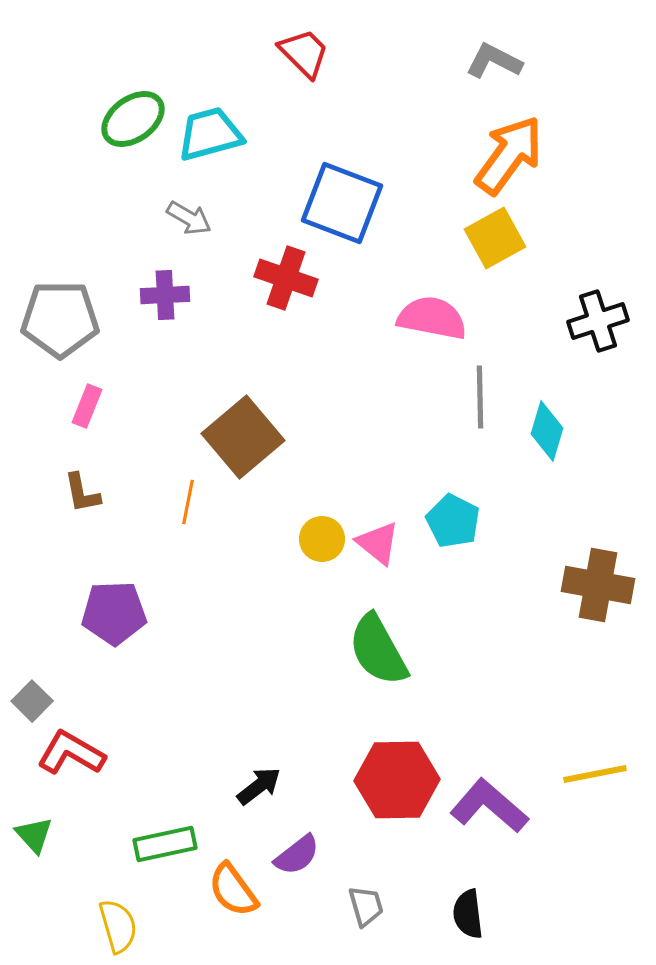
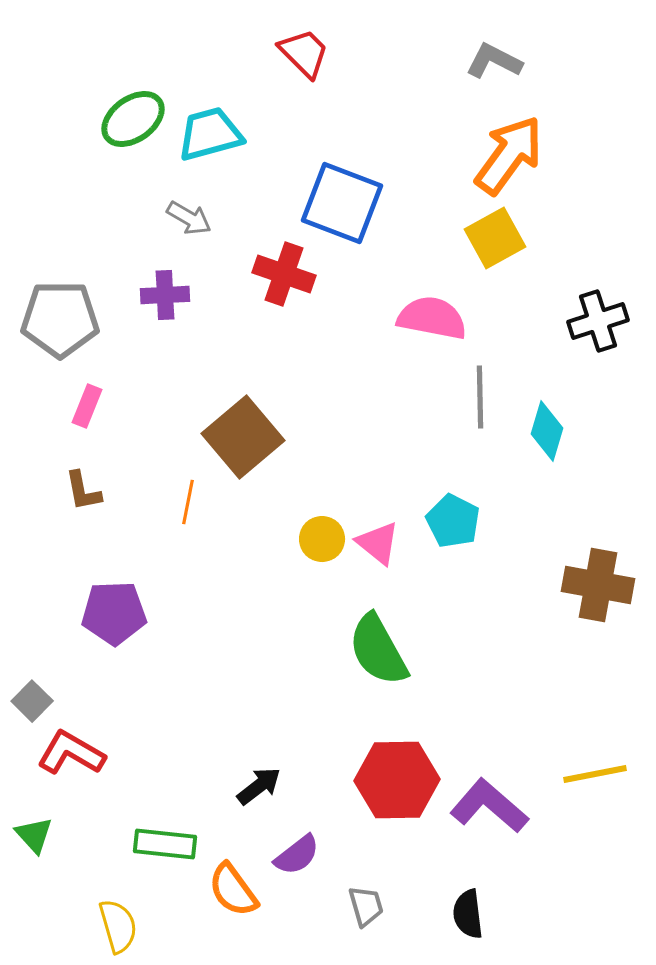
red cross: moved 2 px left, 4 px up
brown L-shape: moved 1 px right, 2 px up
green rectangle: rotated 18 degrees clockwise
